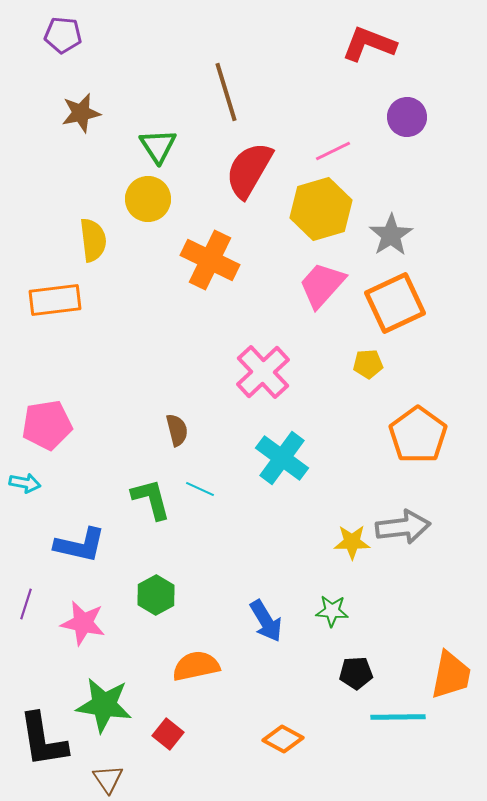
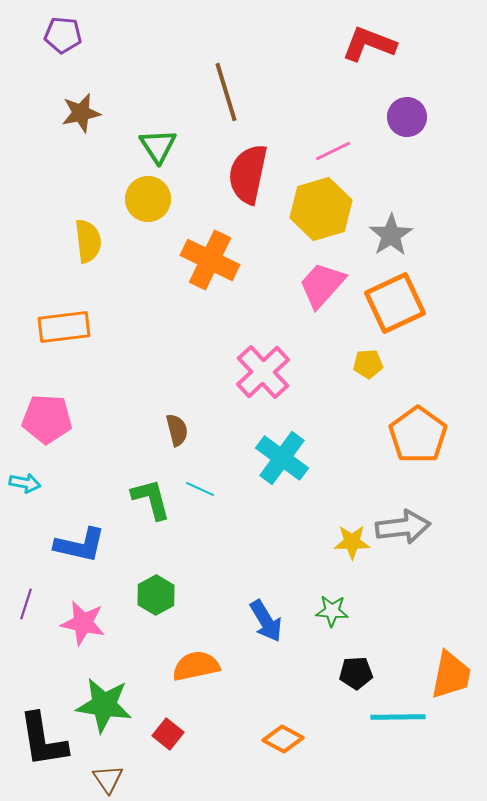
red semicircle at (249, 170): moved 1 px left, 4 px down; rotated 18 degrees counterclockwise
yellow semicircle at (93, 240): moved 5 px left, 1 px down
orange rectangle at (55, 300): moved 9 px right, 27 px down
pink pentagon at (47, 425): moved 6 px up; rotated 12 degrees clockwise
